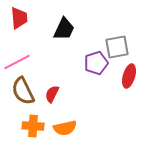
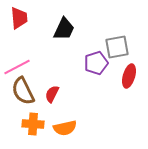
pink line: moved 5 px down
orange cross: moved 2 px up
